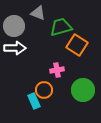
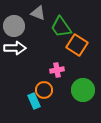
green trapezoid: rotated 110 degrees counterclockwise
